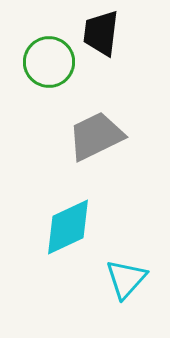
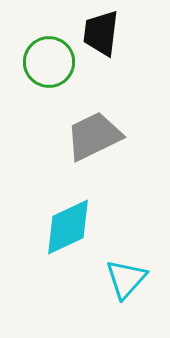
gray trapezoid: moved 2 px left
